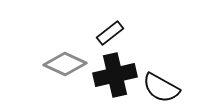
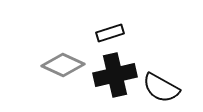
black rectangle: rotated 20 degrees clockwise
gray diamond: moved 2 px left, 1 px down
